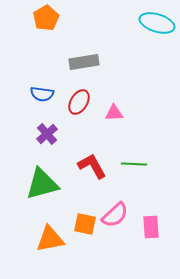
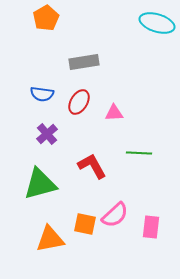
green line: moved 5 px right, 11 px up
green triangle: moved 2 px left
pink rectangle: rotated 10 degrees clockwise
